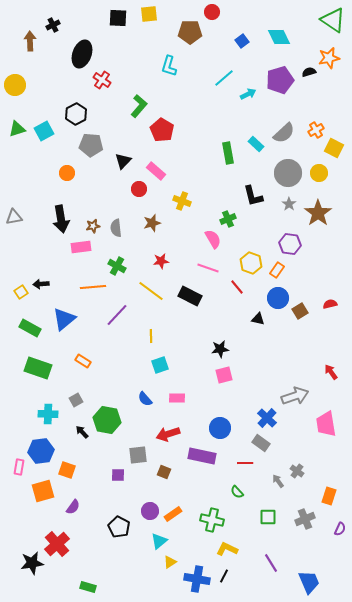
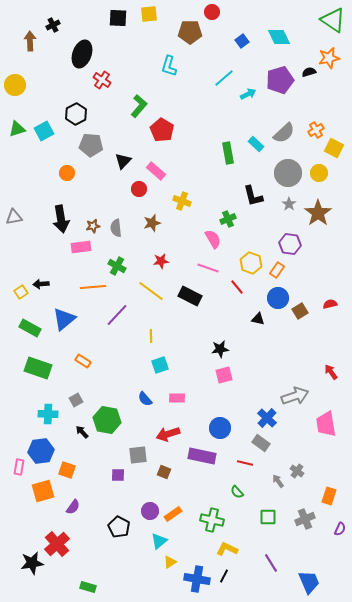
red line at (245, 463): rotated 14 degrees clockwise
